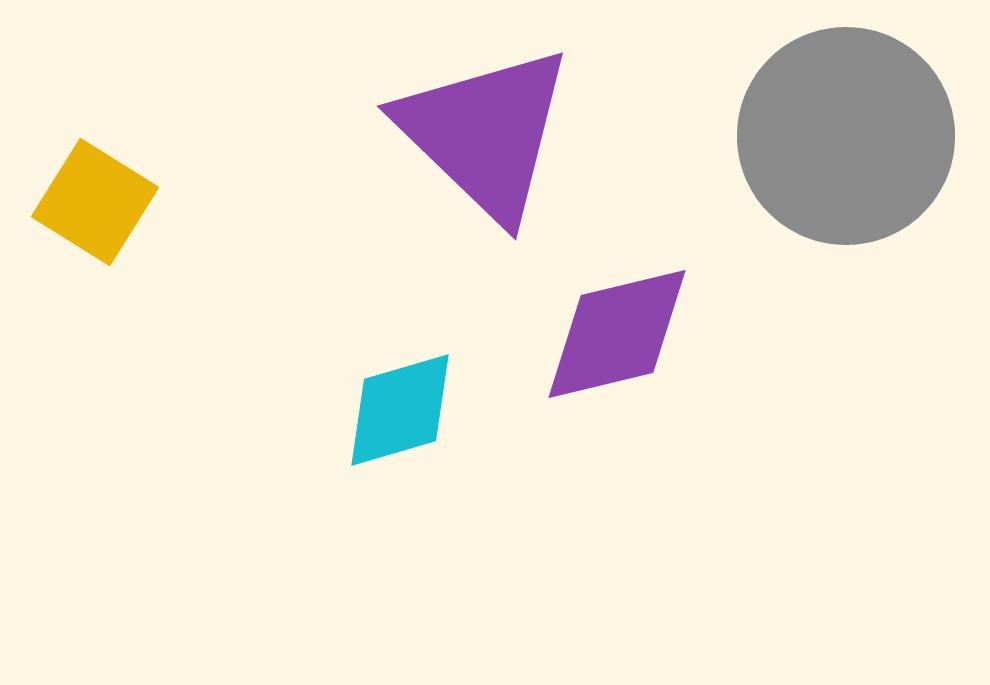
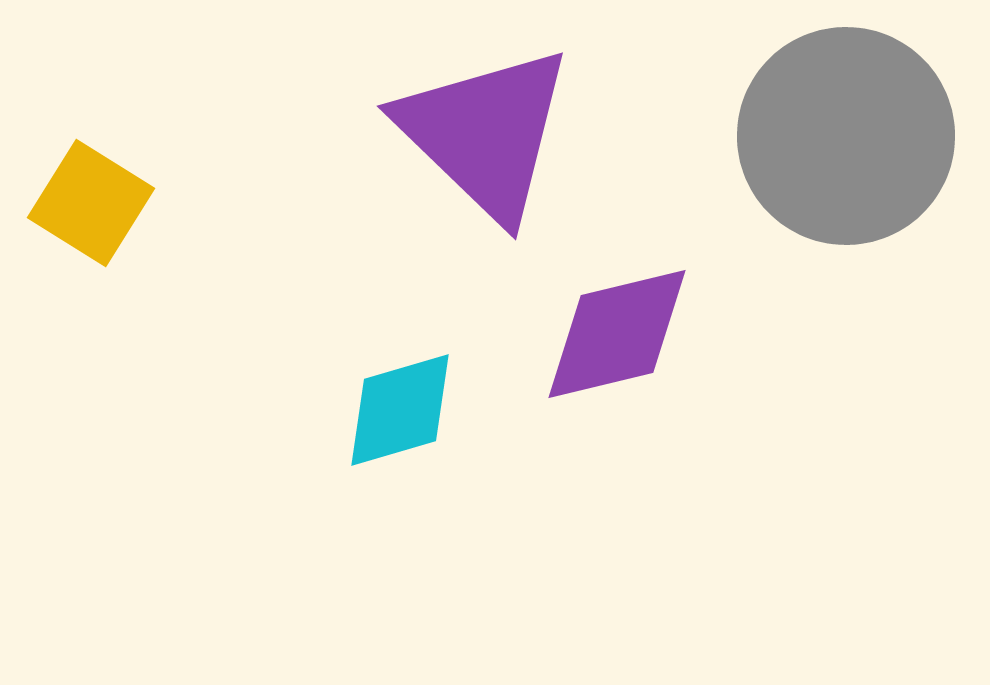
yellow square: moved 4 px left, 1 px down
